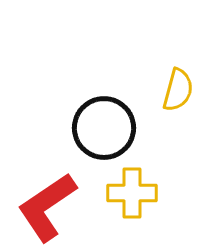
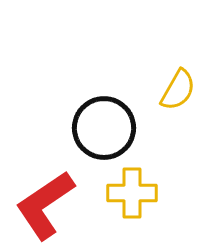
yellow semicircle: rotated 15 degrees clockwise
red L-shape: moved 2 px left, 2 px up
